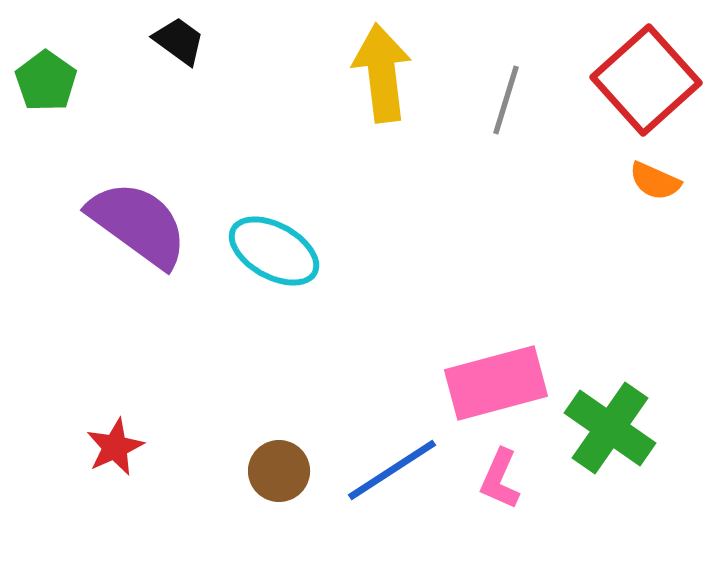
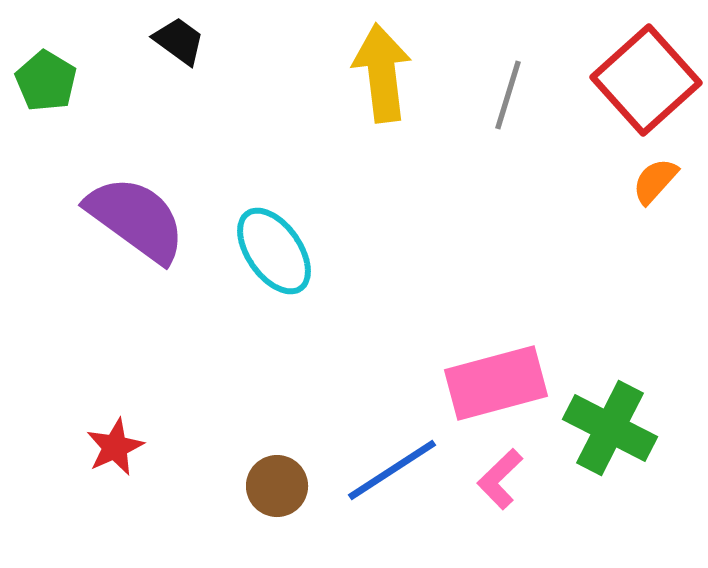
green pentagon: rotated 4 degrees counterclockwise
gray line: moved 2 px right, 5 px up
orange semicircle: rotated 108 degrees clockwise
purple semicircle: moved 2 px left, 5 px up
cyan ellipse: rotated 26 degrees clockwise
green cross: rotated 8 degrees counterclockwise
brown circle: moved 2 px left, 15 px down
pink L-shape: rotated 22 degrees clockwise
